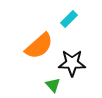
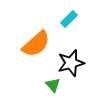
orange semicircle: moved 3 px left, 2 px up
black star: moved 1 px left; rotated 16 degrees counterclockwise
